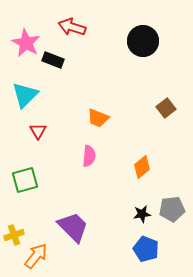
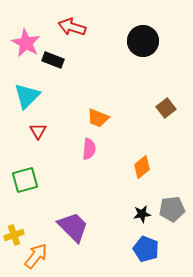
cyan triangle: moved 2 px right, 1 px down
pink semicircle: moved 7 px up
